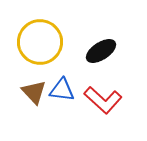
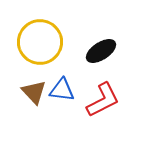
red L-shape: rotated 69 degrees counterclockwise
